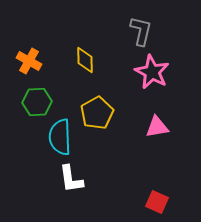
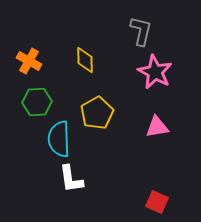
pink star: moved 3 px right
cyan semicircle: moved 1 px left, 2 px down
